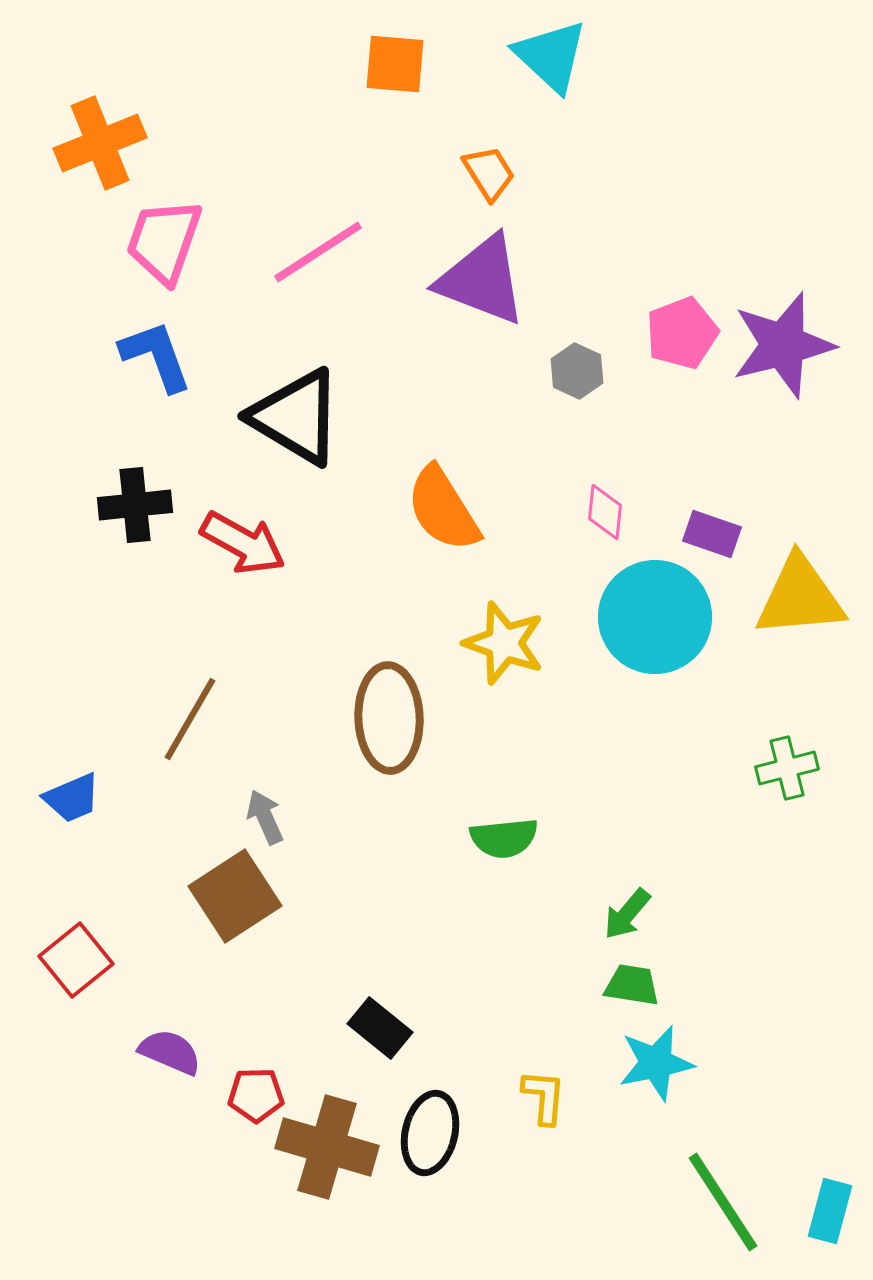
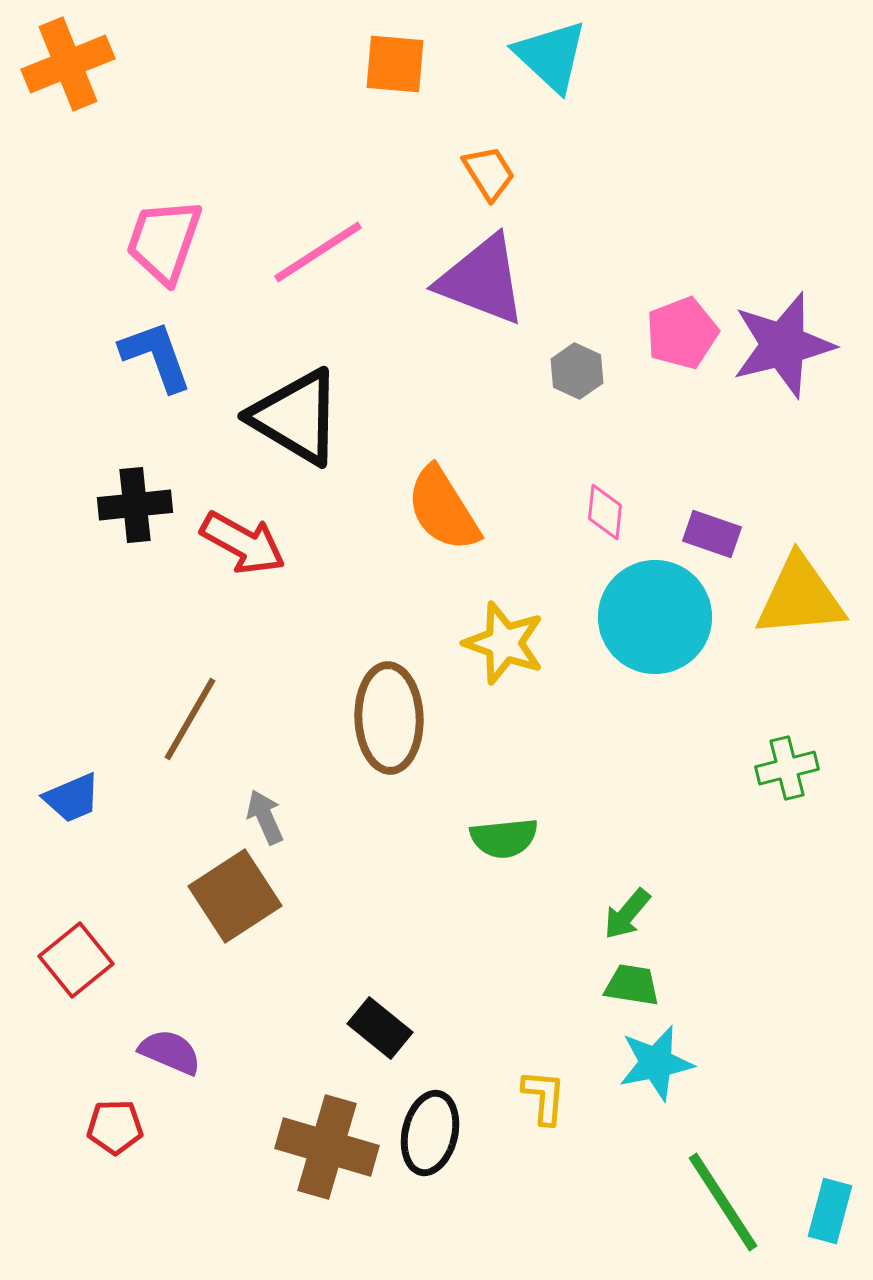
orange cross: moved 32 px left, 79 px up
red pentagon: moved 141 px left, 32 px down
